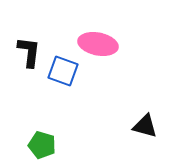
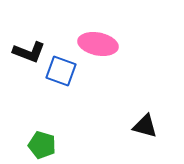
black L-shape: rotated 104 degrees clockwise
blue square: moved 2 px left
